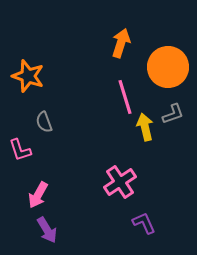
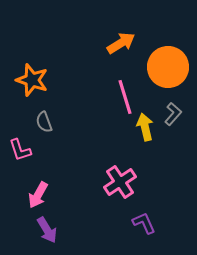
orange arrow: rotated 40 degrees clockwise
orange star: moved 4 px right, 4 px down
gray L-shape: rotated 30 degrees counterclockwise
